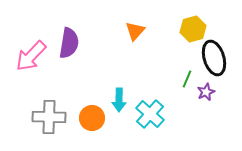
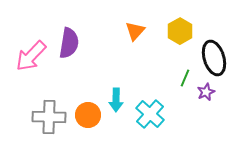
yellow hexagon: moved 13 px left, 2 px down; rotated 15 degrees counterclockwise
green line: moved 2 px left, 1 px up
cyan arrow: moved 3 px left
orange circle: moved 4 px left, 3 px up
